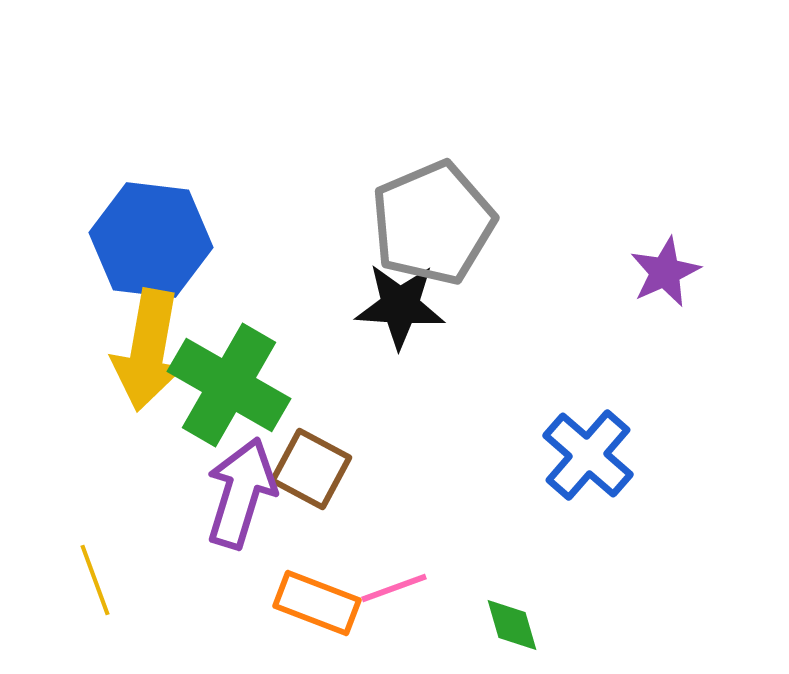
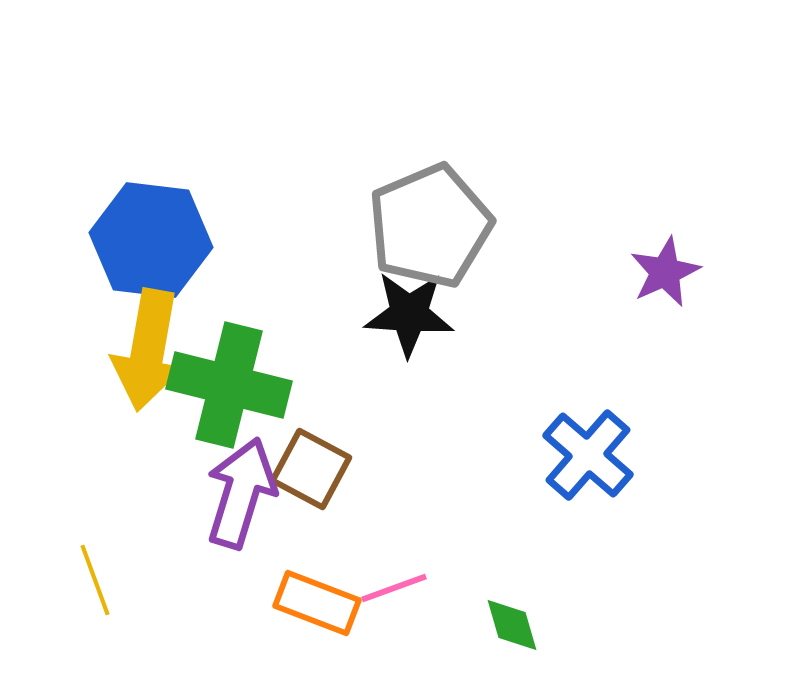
gray pentagon: moved 3 px left, 3 px down
black star: moved 9 px right, 8 px down
green cross: rotated 16 degrees counterclockwise
